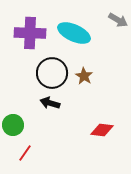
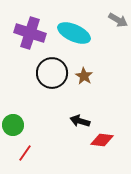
purple cross: rotated 16 degrees clockwise
black arrow: moved 30 px right, 18 px down
red diamond: moved 10 px down
